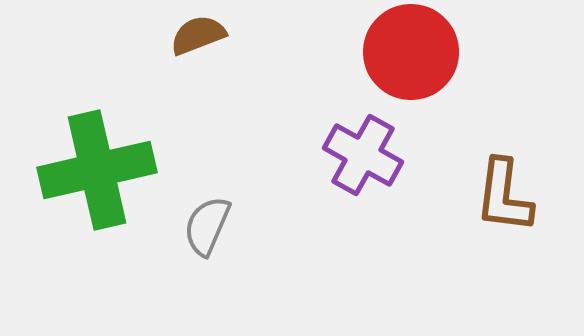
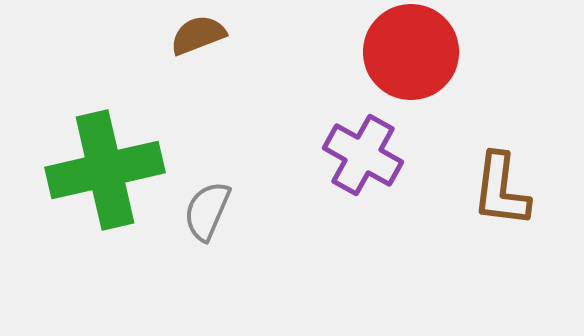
green cross: moved 8 px right
brown L-shape: moved 3 px left, 6 px up
gray semicircle: moved 15 px up
